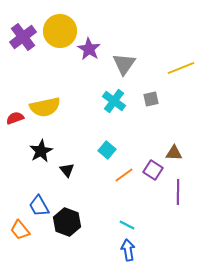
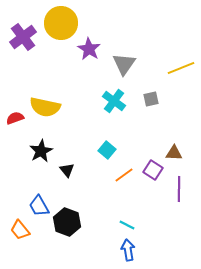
yellow circle: moved 1 px right, 8 px up
yellow semicircle: rotated 24 degrees clockwise
purple line: moved 1 px right, 3 px up
